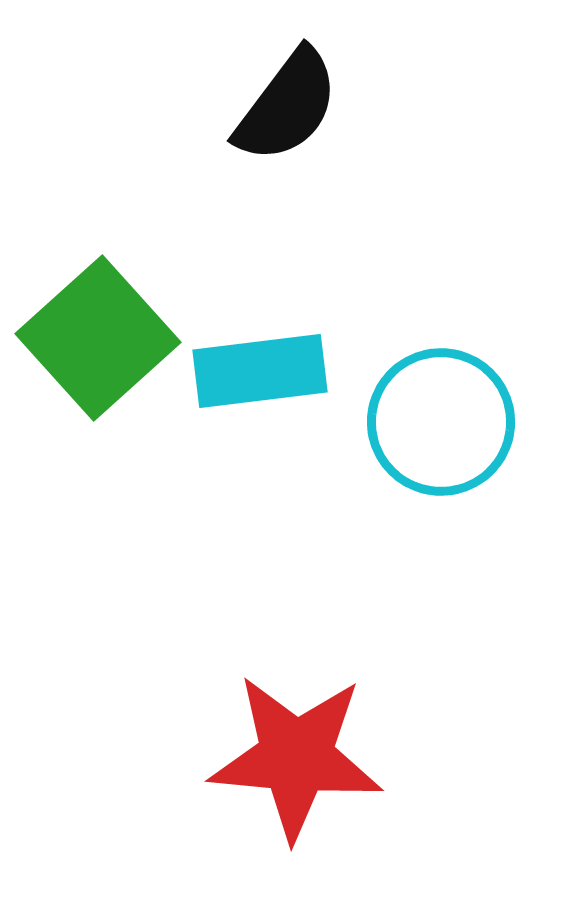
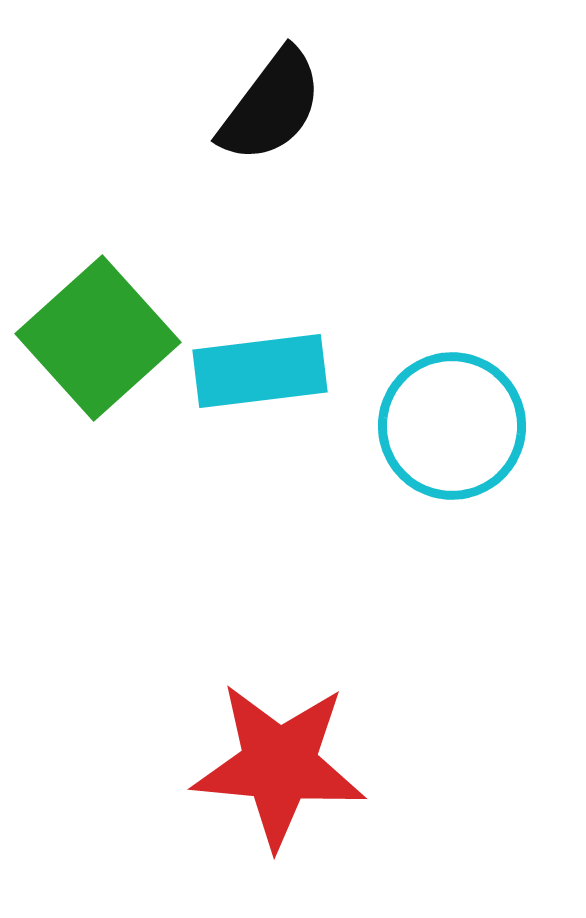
black semicircle: moved 16 px left
cyan circle: moved 11 px right, 4 px down
red star: moved 17 px left, 8 px down
